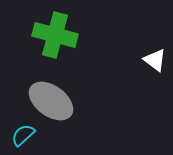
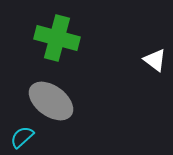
green cross: moved 2 px right, 3 px down
cyan semicircle: moved 1 px left, 2 px down
